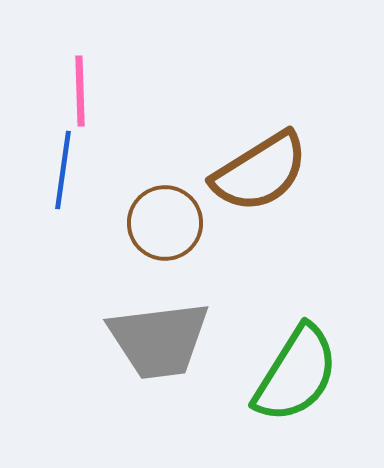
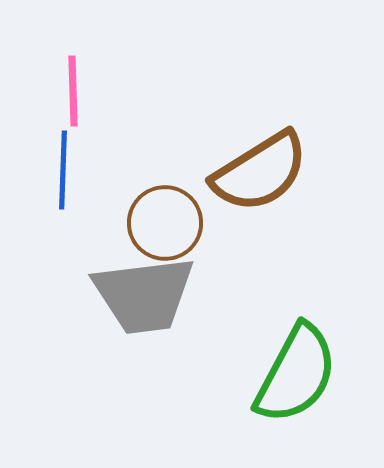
pink line: moved 7 px left
blue line: rotated 6 degrees counterclockwise
gray trapezoid: moved 15 px left, 45 px up
green semicircle: rotated 4 degrees counterclockwise
